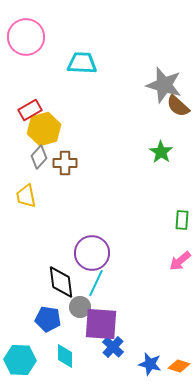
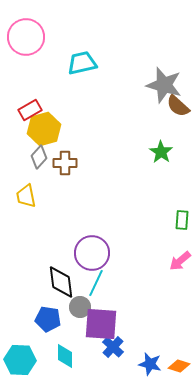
cyan trapezoid: rotated 16 degrees counterclockwise
